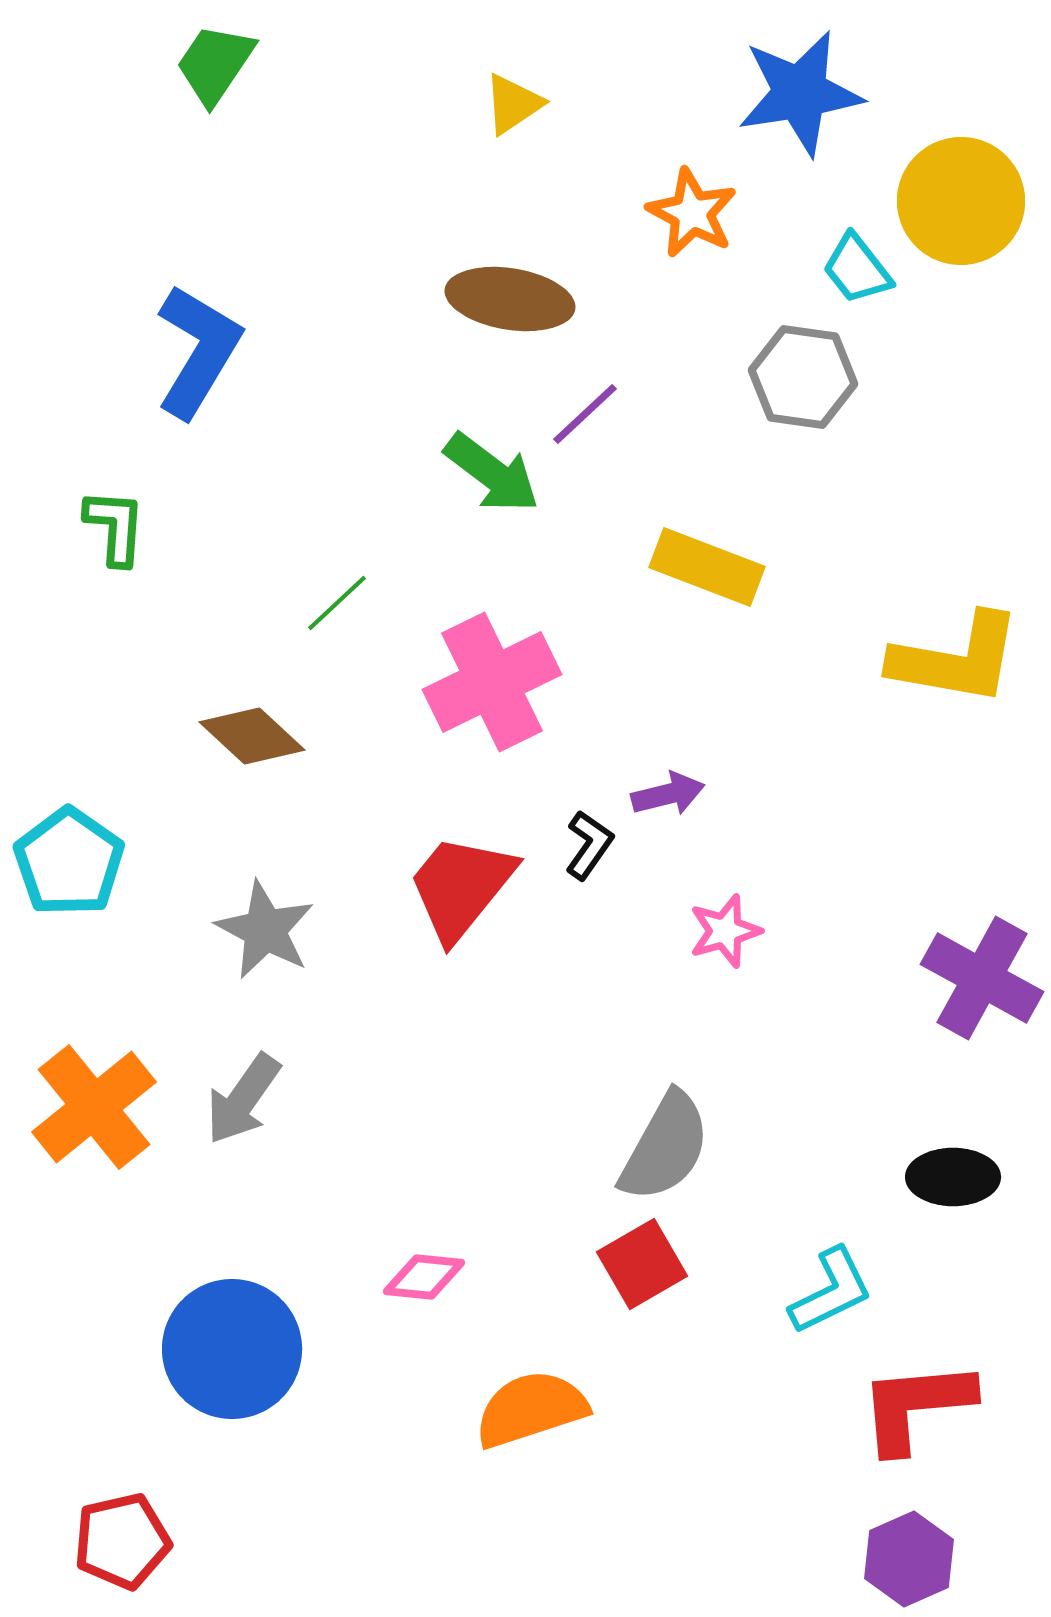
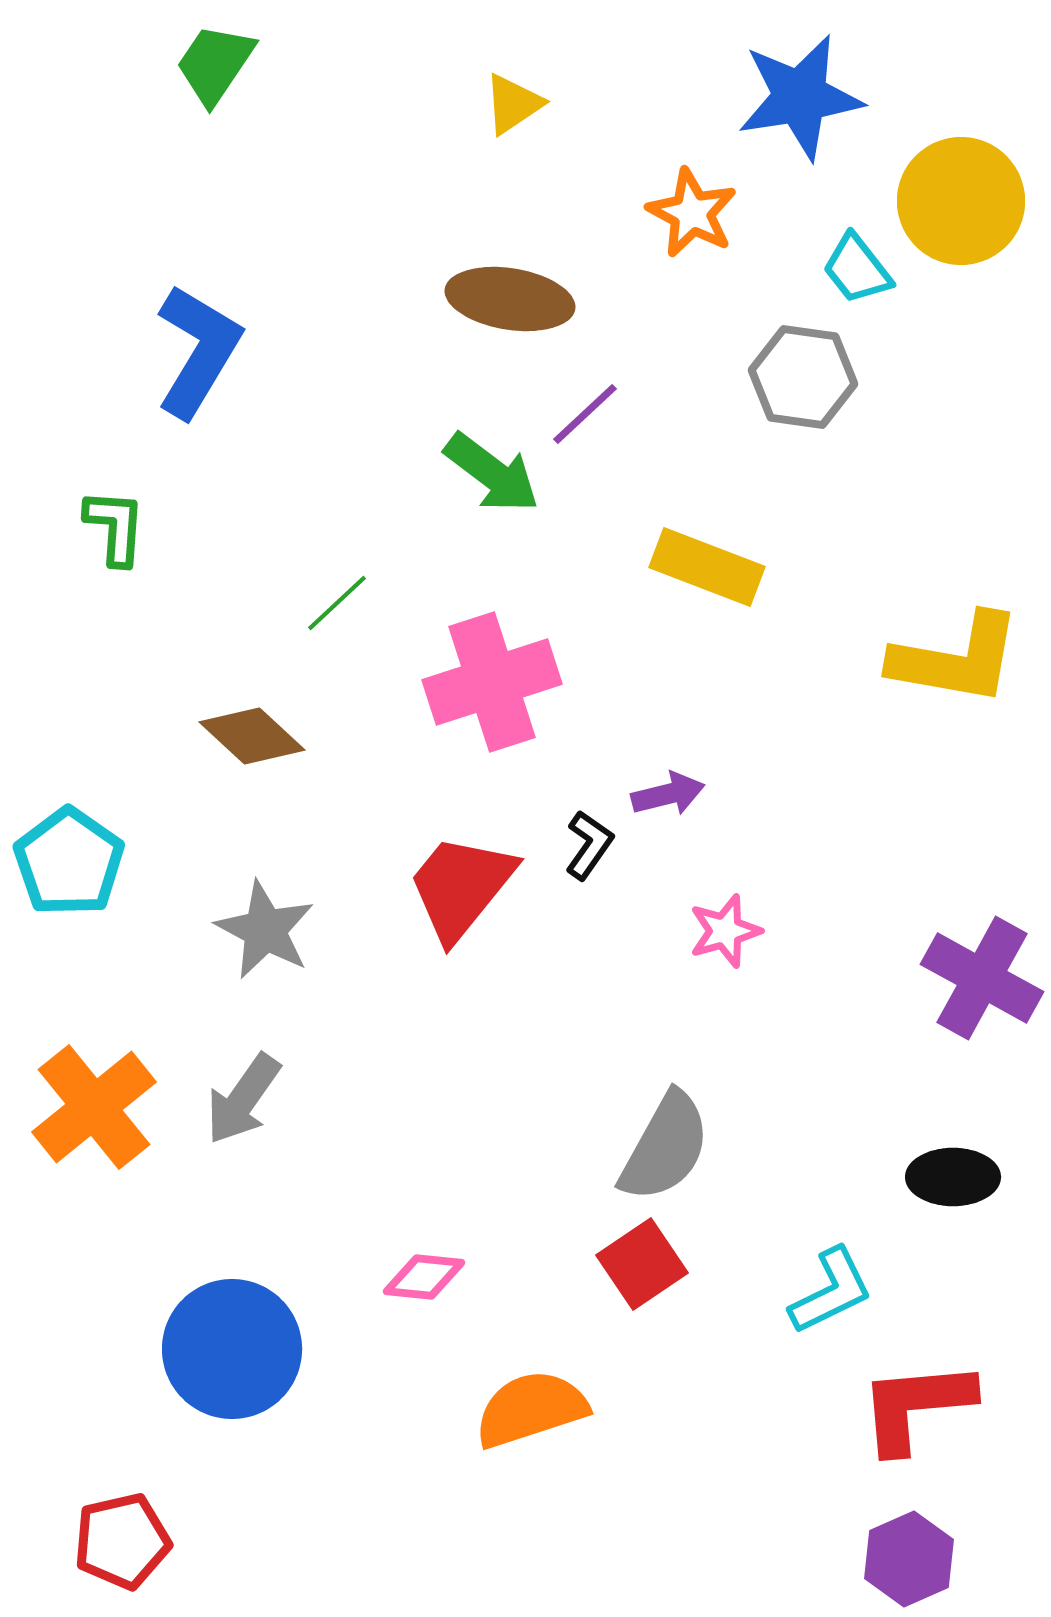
blue star: moved 4 px down
pink cross: rotated 8 degrees clockwise
red square: rotated 4 degrees counterclockwise
